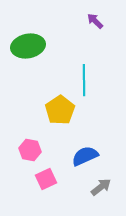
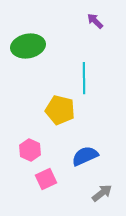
cyan line: moved 2 px up
yellow pentagon: rotated 24 degrees counterclockwise
pink hexagon: rotated 15 degrees clockwise
gray arrow: moved 1 px right, 6 px down
